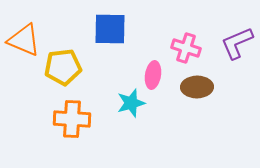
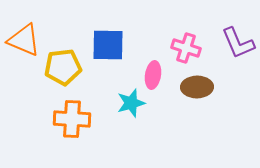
blue square: moved 2 px left, 16 px down
purple L-shape: moved 1 px right; rotated 90 degrees counterclockwise
